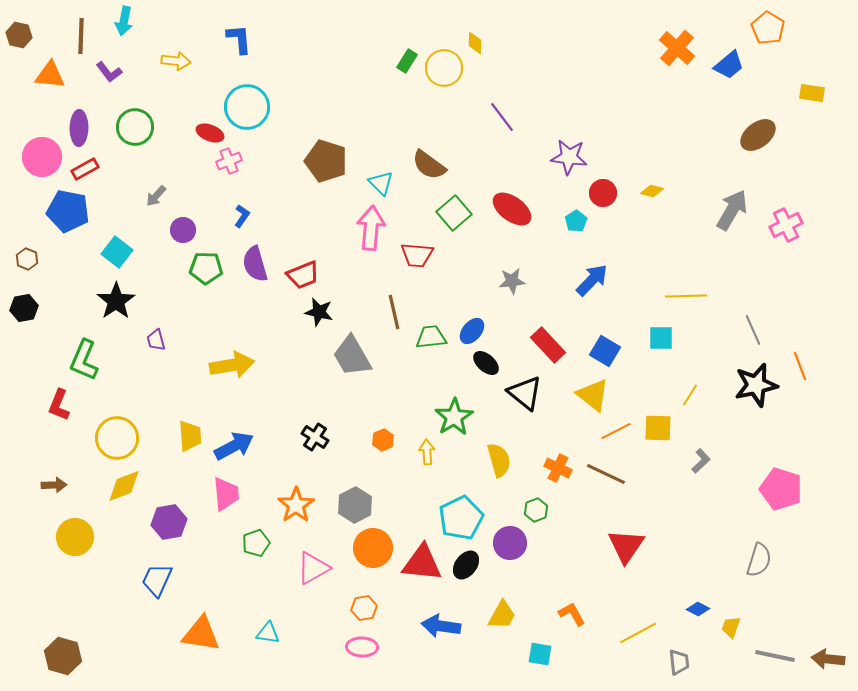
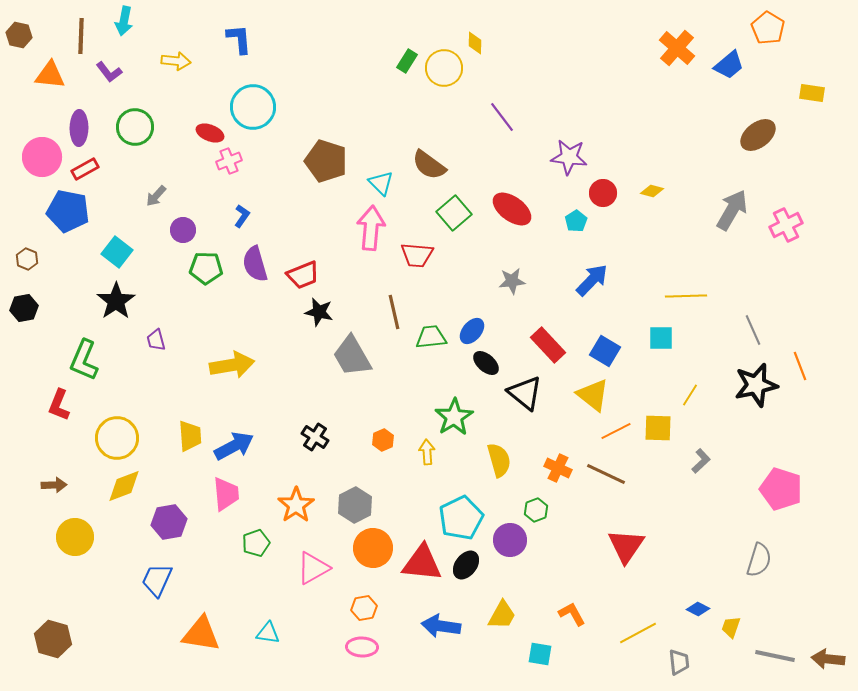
cyan circle at (247, 107): moved 6 px right
purple circle at (510, 543): moved 3 px up
brown hexagon at (63, 656): moved 10 px left, 17 px up
